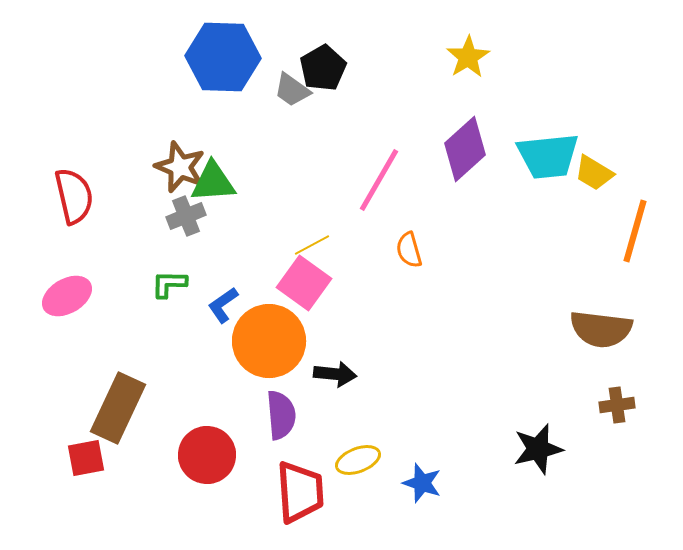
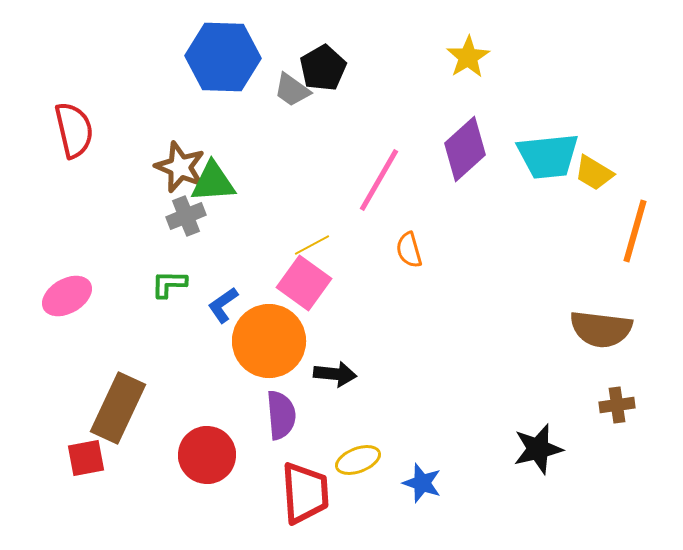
red semicircle: moved 66 px up
red trapezoid: moved 5 px right, 1 px down
